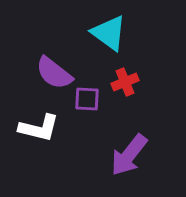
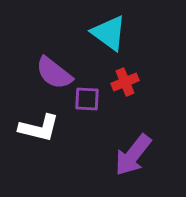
purple arrow: moved 4 px right
